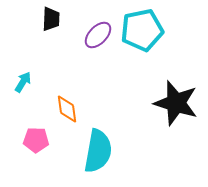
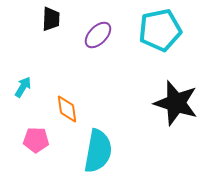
cyan pentagon: moved 18 px right
cyan arrow: moved 5 px down
